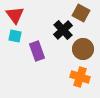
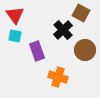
brown circle: moved 2 px right, 1 px down
orange cross: moved 22 px left
